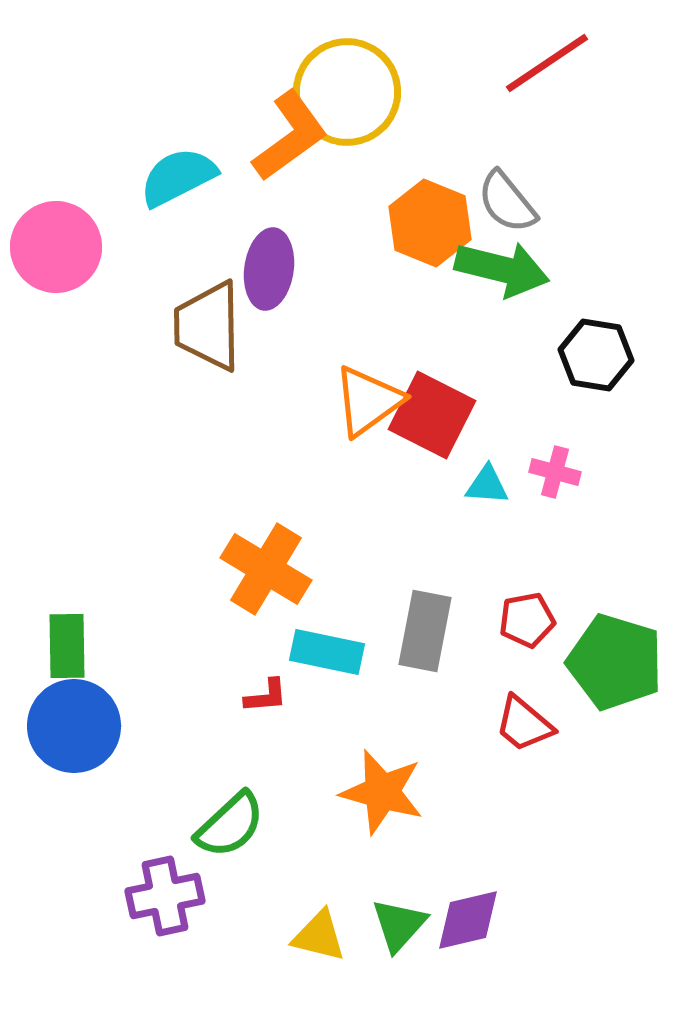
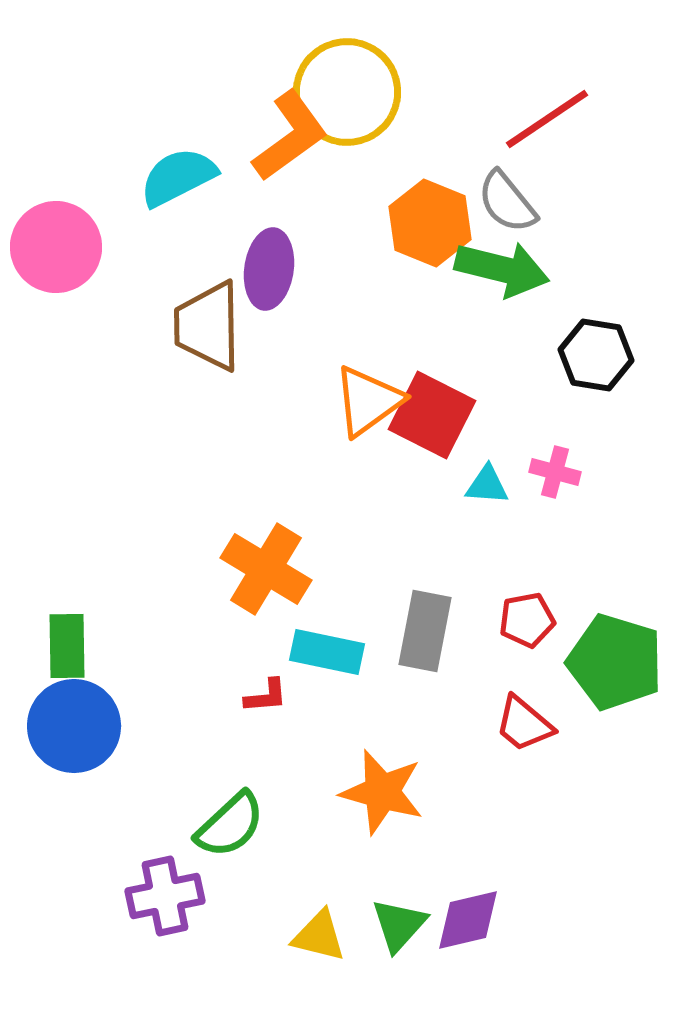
red line: moved 56 px down
